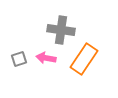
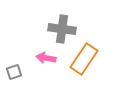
gray cross: moved 1 px right, 1 px up
gray square: moved 5 px left, 13 px down
